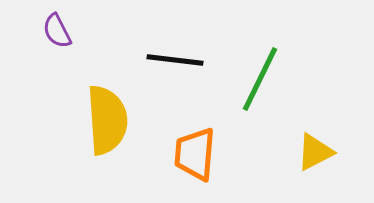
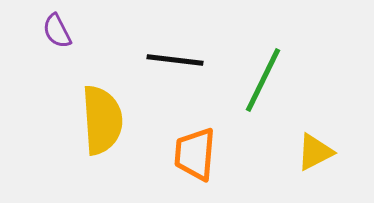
green line: moved 3 px right, 1 px down
yellow semicircle: moved 5 px left
